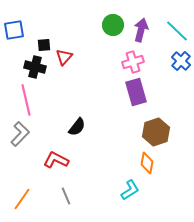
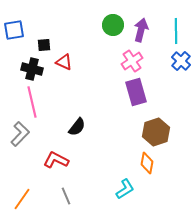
cyan line: moved 1 px left; rotated 45 degrees clockwise
red triangle: moved 5 px down; rotated 48 degrees counterclockwise
pink cross: moved 1 px left, 1 px up; rotated 15 degrees counterclockwise
black cross: moved 3 px left, 2 px down
pink line: moved 6 px right, 2 px down
cyan L-shape: moved 5 px left, 1 px up
